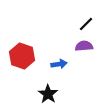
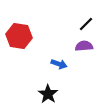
red hexagon: moved 3 px left, 20 px up; rotated 10 degrees counterclockwise
blue arrow: rotated 28 degrees clockwise
